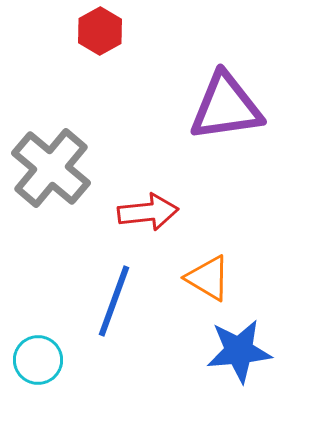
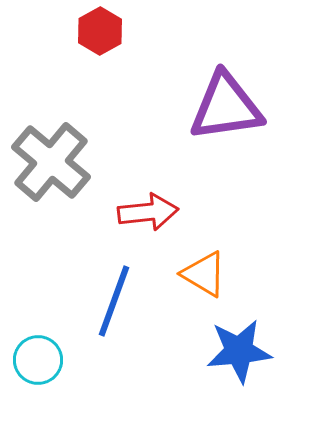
gray cross: moved 6 px up
orange triangle: moved 4 px left, 4 px up
